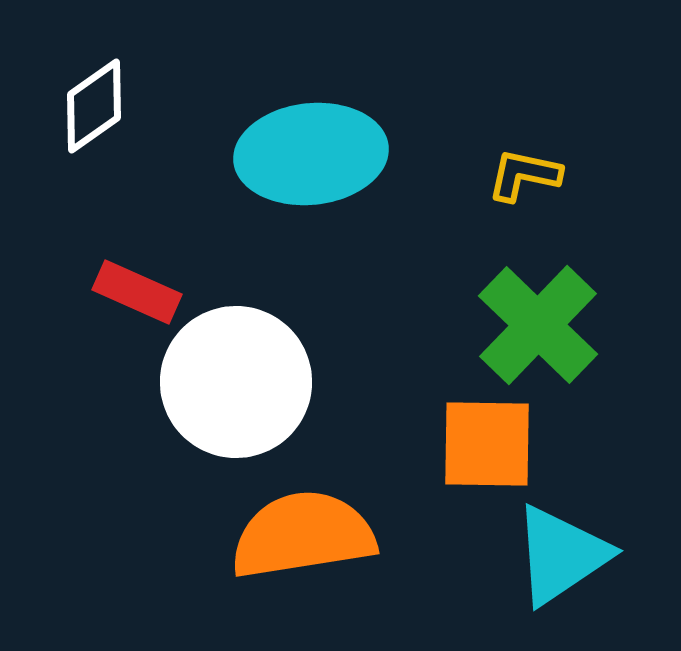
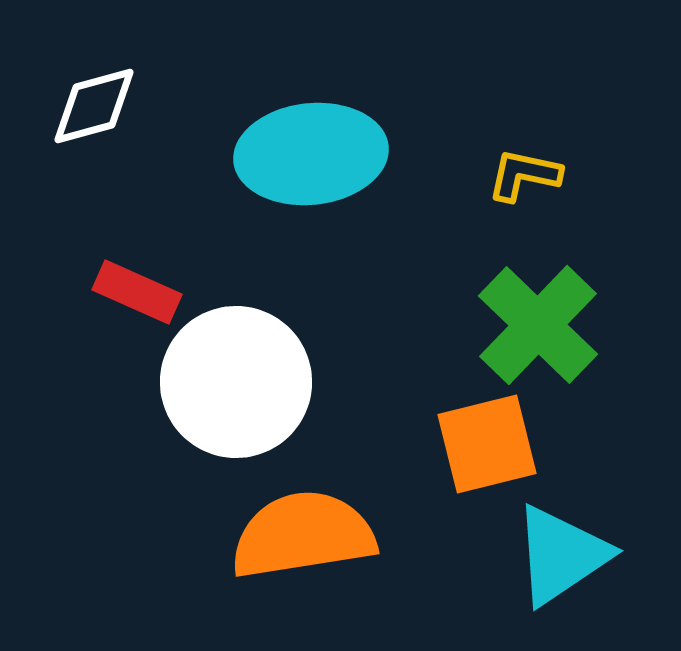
white diamond: rotated 20 degrees clockwise
orange square: rotated 15 degrees counterclockwise
